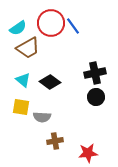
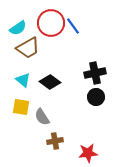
gray semicircle: rotated 54 degrees clockwise
